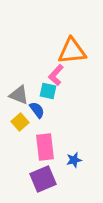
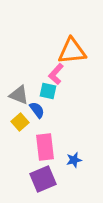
pink L-shape: moved 1 px up
